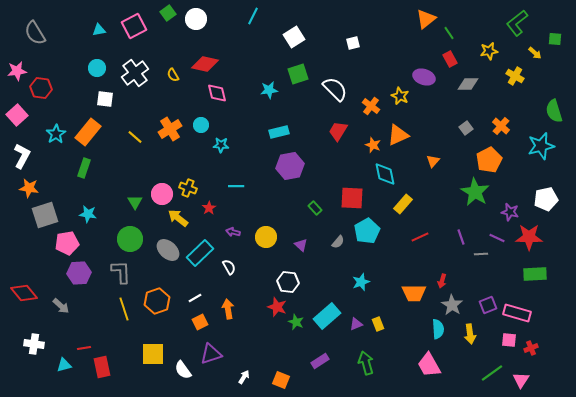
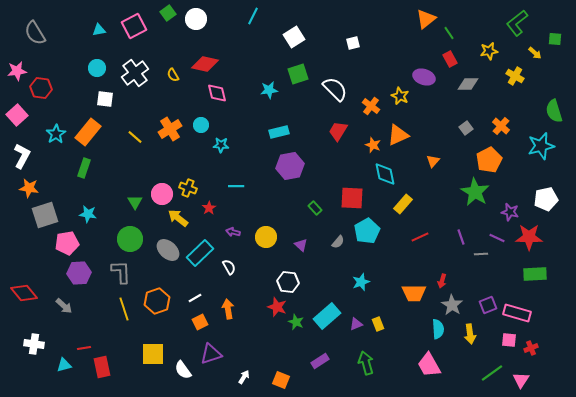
gray arrow at (61, 306): moved 3 px right
